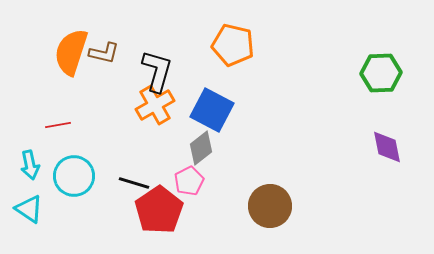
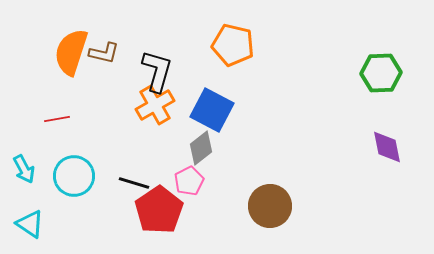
red line: moved 1 px left, 6 px up
cyan arrow: moved 6 px left, 4 px down; rotated 16 degrees counterclockwise
cyan triangle: moved 1 px right, 15 px down
